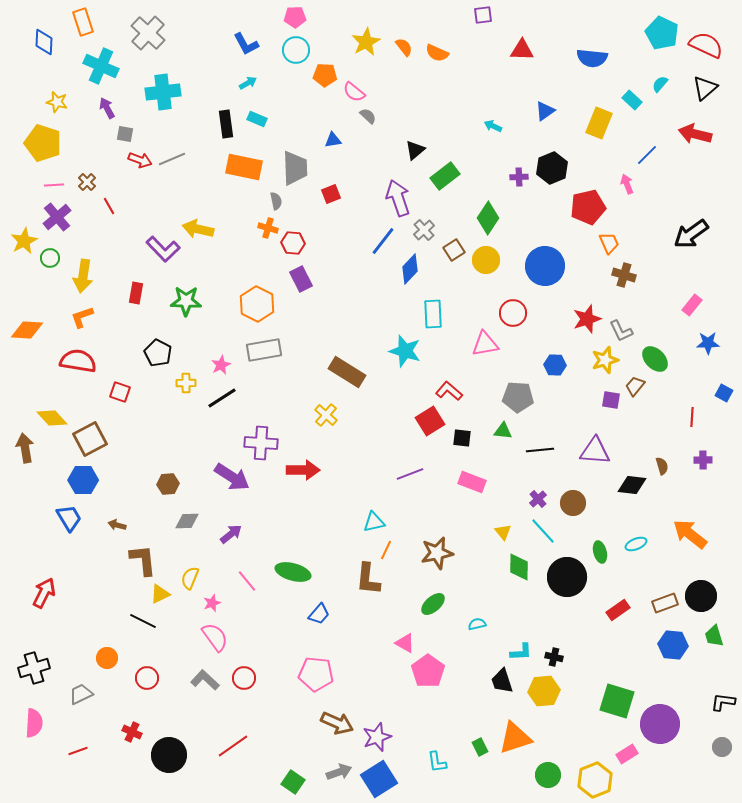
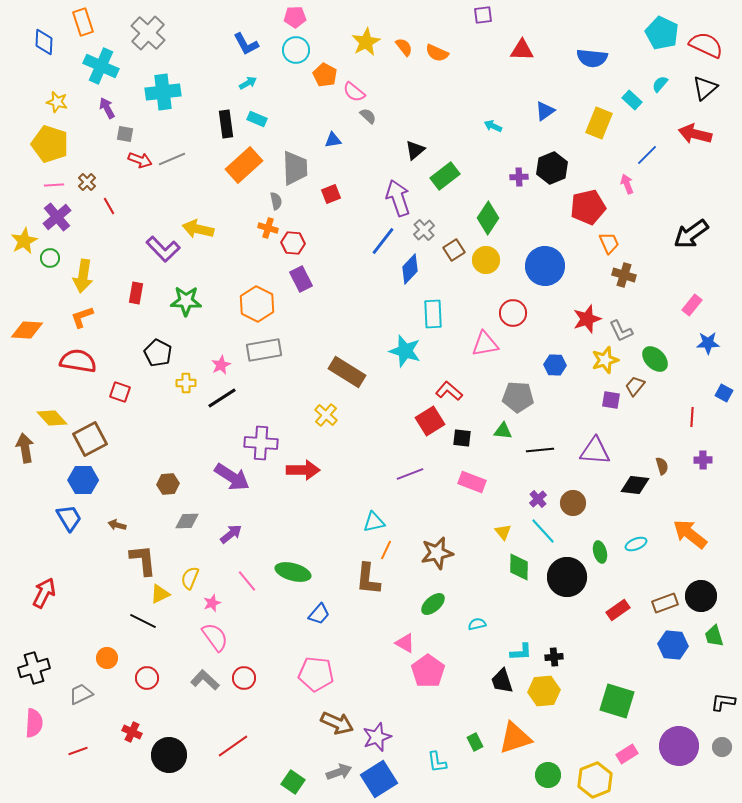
orange pentagon at (325, 75): rotated 25 degrees clockwise
yellow pentagon at (43, 143): moved 7 px right, 1 px down
orange rectangle at (244, 167): moved 2 px up; rotated 54 degrees counterclockwise
black diamond at (632, 485): moved 3 px right
black cross at (554, 657): rotated 18 degrees counterclockwise
purple circle at (660, 724): moved 19 px right, 22 px down
green rectangle at (480, 747): moved 5 px left, 5 px up
